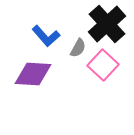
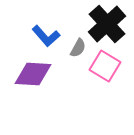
pink square: moved 2 px right, 1 px down; rotated 12 degrees counterclockwise
